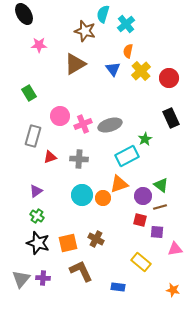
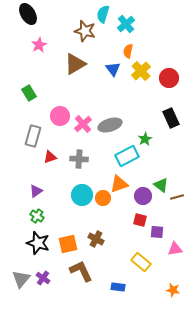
black ellipse: moved 4 px right
pink star: rotated 28 degrees counterclockwise
pink cross: rotated 18 degrees counterclockwise
brown line: moved 17 px right, 10 px up
orange square: moved 1 px down
purple cross: rotated 32 degrees clockwise
